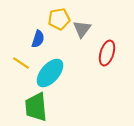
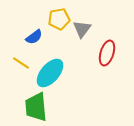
blue semicircle: moved 4 px left, 2 px up; rotated 36 degrees clockwise
